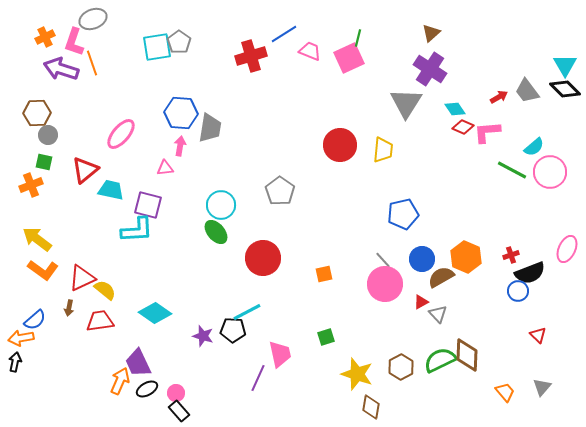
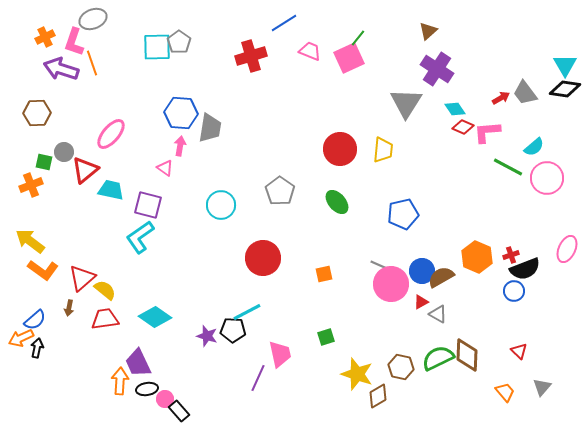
brown triangle at (431, 33): moved 3 px left, 2 px up
blue line at (284, 34): moved 11 px up
green line at (358, 38): rotated 24 degrees clockwise
cyan square at (157, 47): rotated 8 degrees clockwise
purple cross at (430, 69): moved 7 px right
black diamond at (565, 89): rotated 36 degrees counterclockwise
gray trapezoid at (527, 91): moved 2 px left, 2 px down
red arrow at (499, 97): moved 2 px right, 1 px down
pink ellipse at (121, 134): moved 10 px left
gray circle at (48, 135): moved 16 px right, 17 px down
red circle at (340, 145): moved 4 px down
pink triangle at (165, 168): rotated 42 degrees clockwise
green line at (512, 170): moved 4 px left, 3 px up
pink circle at (550, 172): moved 3 px left, 6 px down
cyan L-shape at (137, 230): moved 3 px right, 7 px down; rotated 148 degrees clockwise
green ellipse at (216, 232): moved 121 px right, 30 px up
yellow arrow at (37, 239): moved 7 px left, 2 px down
orange hexagon at (466, 257): moved 11 px right
blue circle at (422, 259): moved 12 px down
gray line at (383, 260): moved 4 px left, 5 px down; rotated 24 degrees counterclockwise
black semicircle at (530, 273): moved 5 px left, 4 px up
red triangle at (82, 278): rotated 16 degrees counterclockwise
pink circle at (385, 284): moved 6 px right
blue circle at (518, 291): moved 4 px left
cyan diamond at (155, 313): moved 4 px down
gray triangle at (438, 314): rotated 18 degrees counterclockwise
red trapezoid at (100, 321): moved 5 px right, 2 px up
red triangle at (538, 335): moved 19 px left, 16 px down
purple star at (203, 336): moved 4 px right
orange arrow at (21, 338): rotated 15 degrees counterclockwise
green semicircle at (440, 360): moved 2 px left, 2 px up
black arrow at (15, 362): moved 22 px right, 14 px up
brown hexagon at (401, 367): rotated 20 degrees counterclockwise
orange arrow at (120, 381): rotated 20 degrees counterclockwise
black ellipse at (147, 389): rotated 20 degrees clockwise
pink circle at (176, 393): moved 11 px left, 6 px down
brown diamond at (371, 407): moved 7 px right, 11 px up; rotated 50 degrees clockwise
